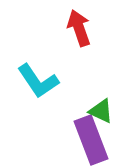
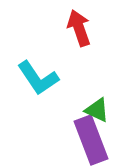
cyan L-shape: moved 3 px up
green triangle: moved 4 px left, 1 px up
